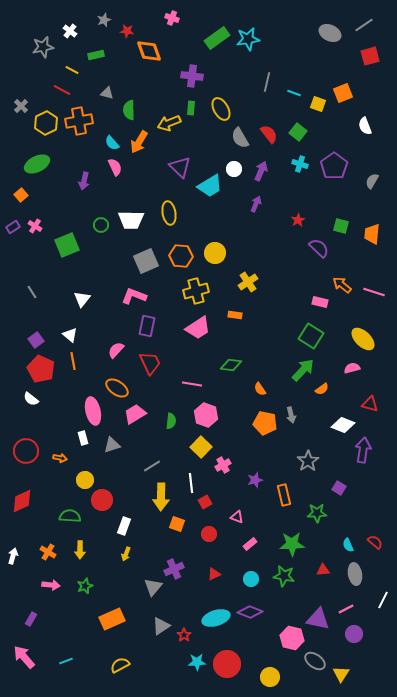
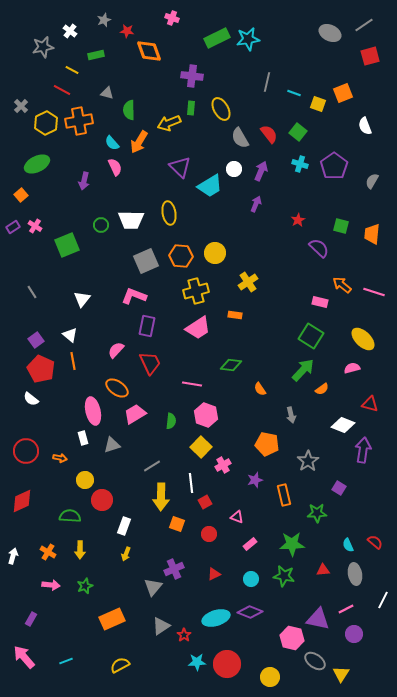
green rectangle at (217, 38): rotated 10 degrees clockwise
orange pentagon at (265, 423): moved 2 px right, 21 px down
